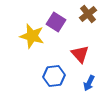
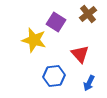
yellow star: moved 2 px right, 4 px down
